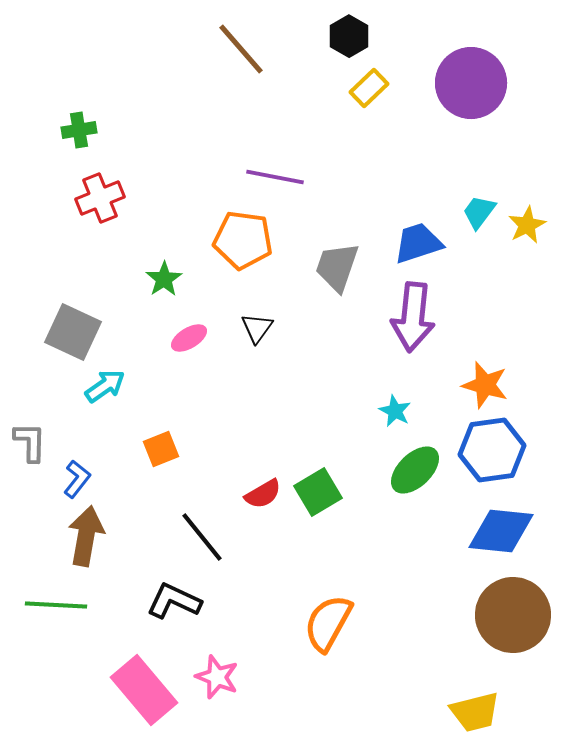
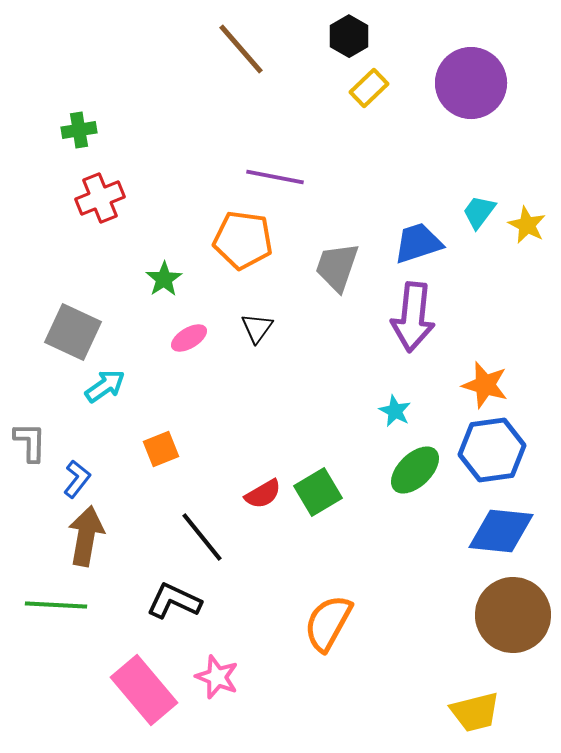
yellow star: rotated 18 degrees counterclockwise
